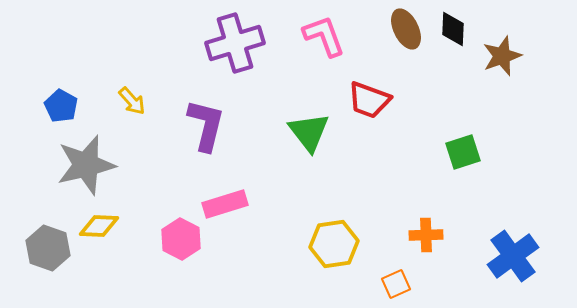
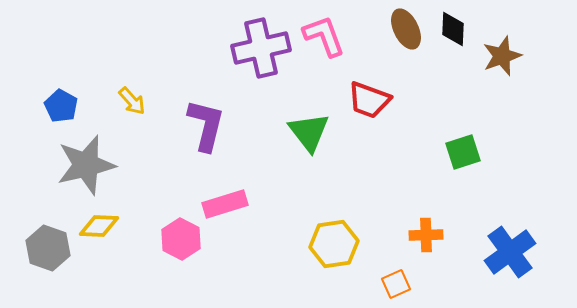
purple cross: moved 26 px right, 5 px down; rotated 4 degrees clockwise
blue cross: moved 3 px left, 4 px up
